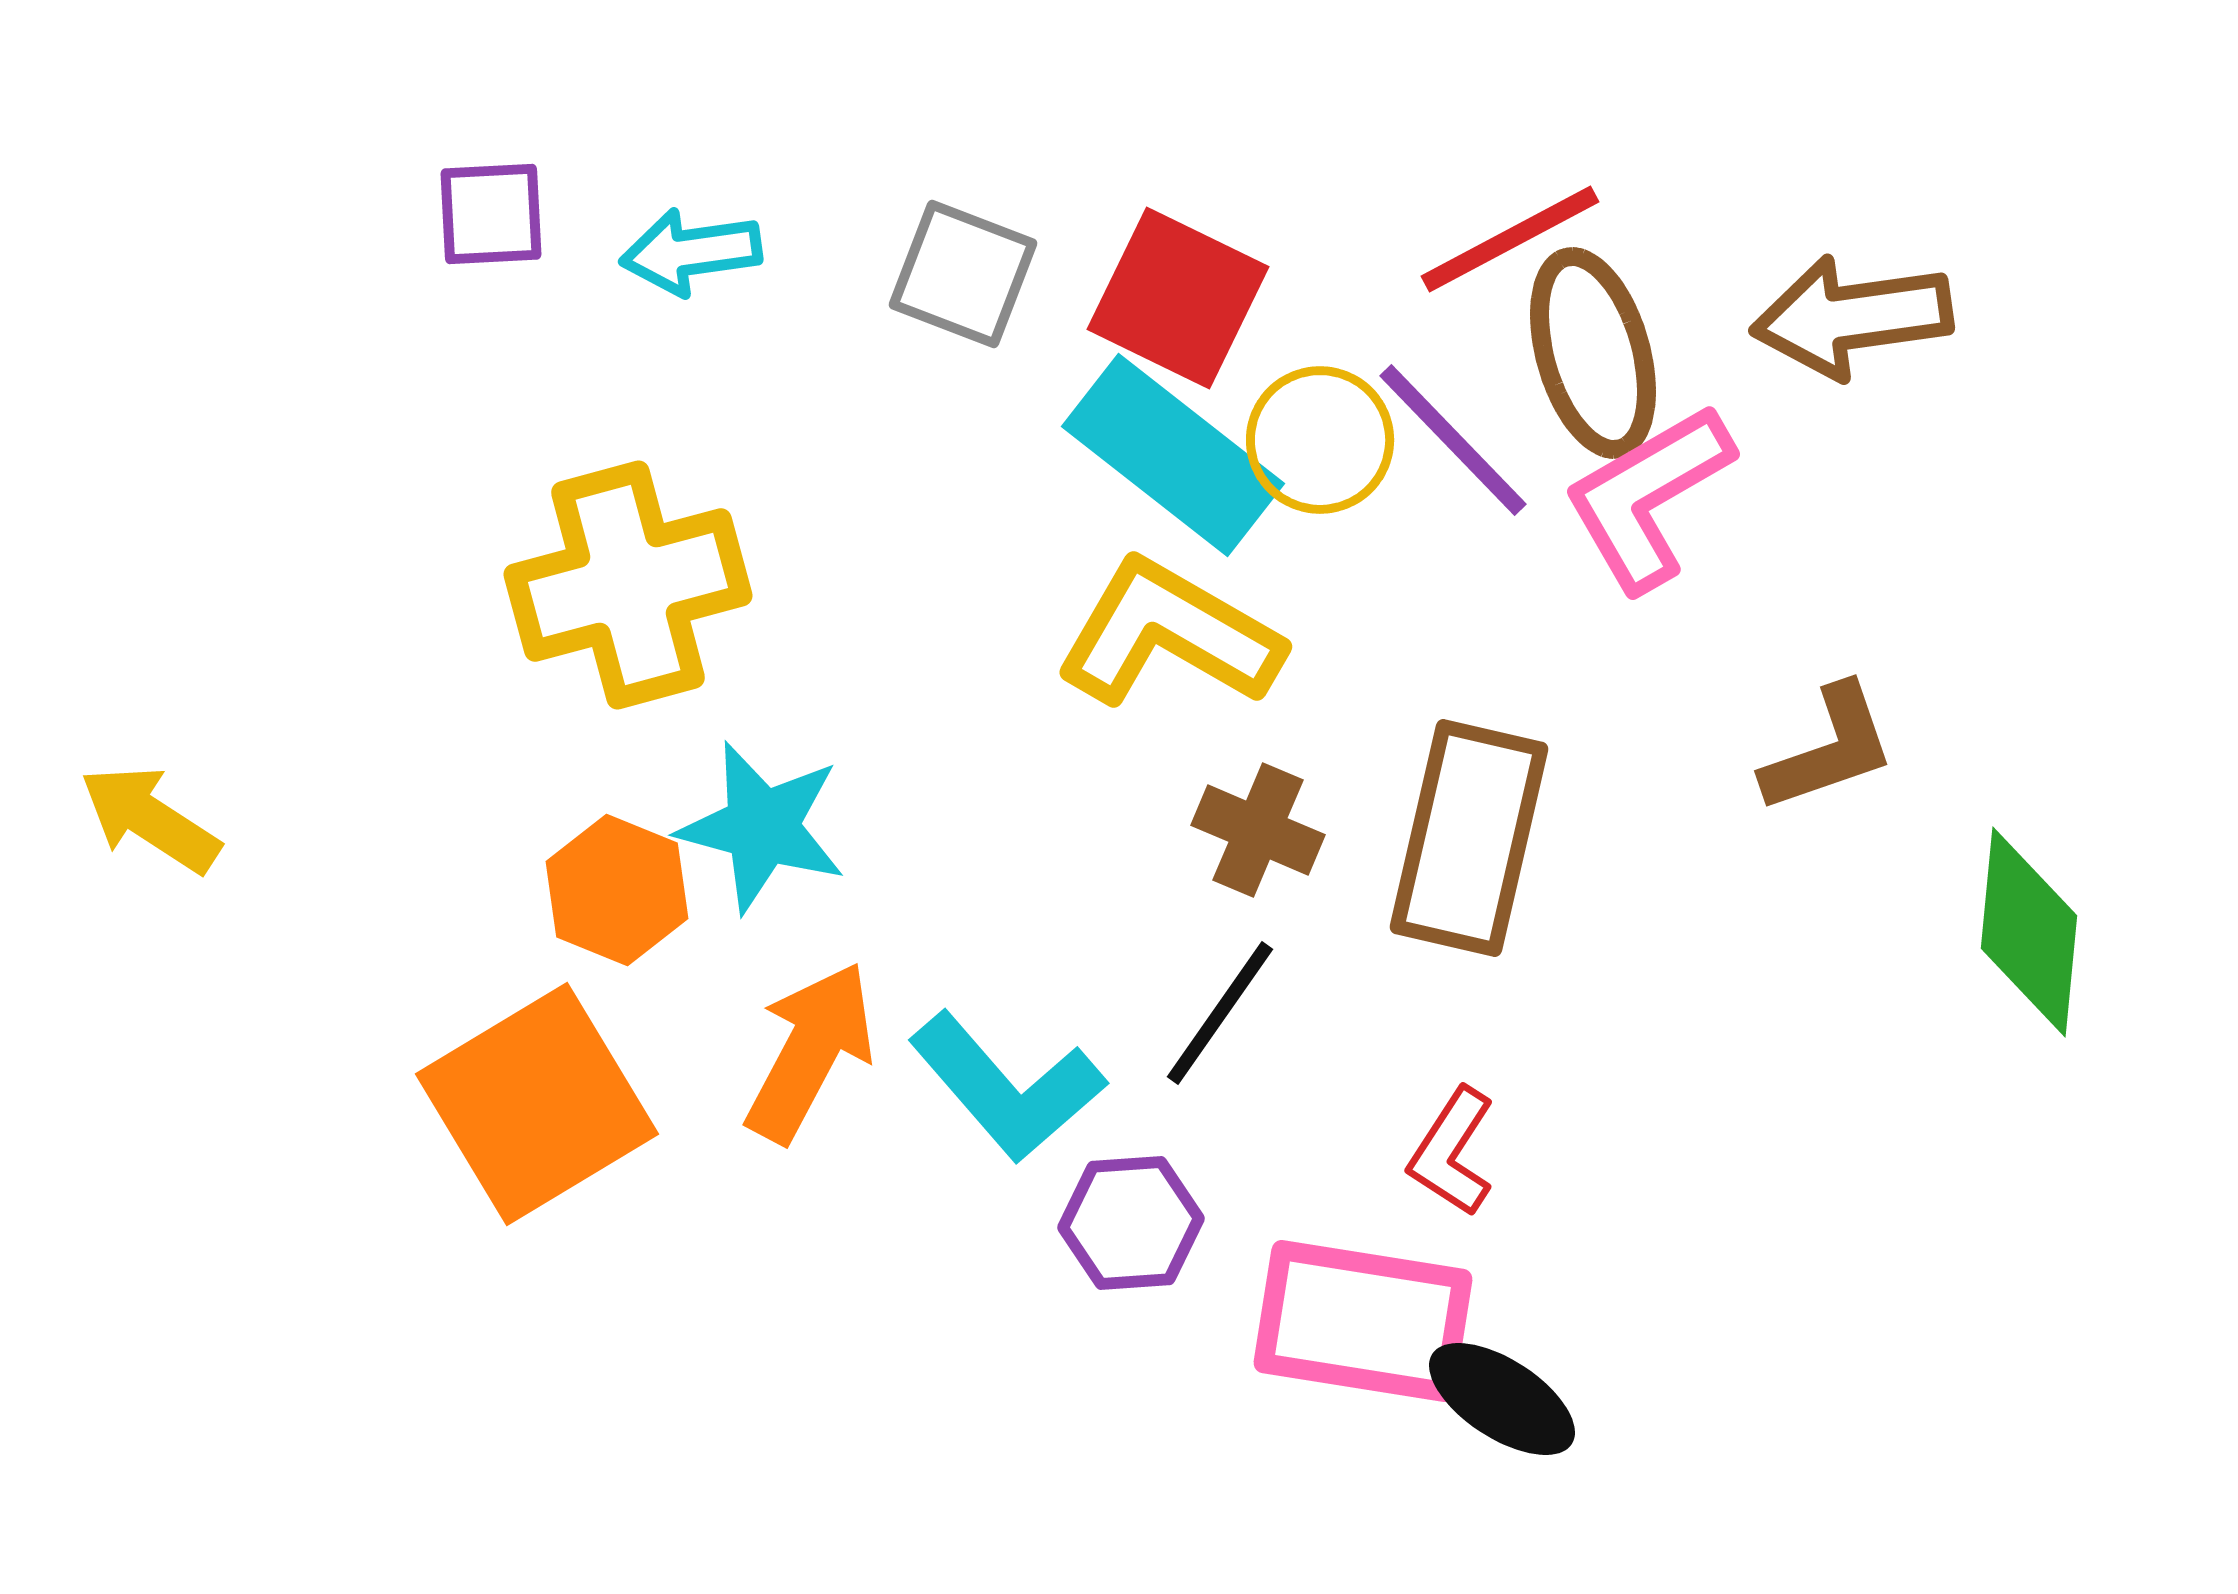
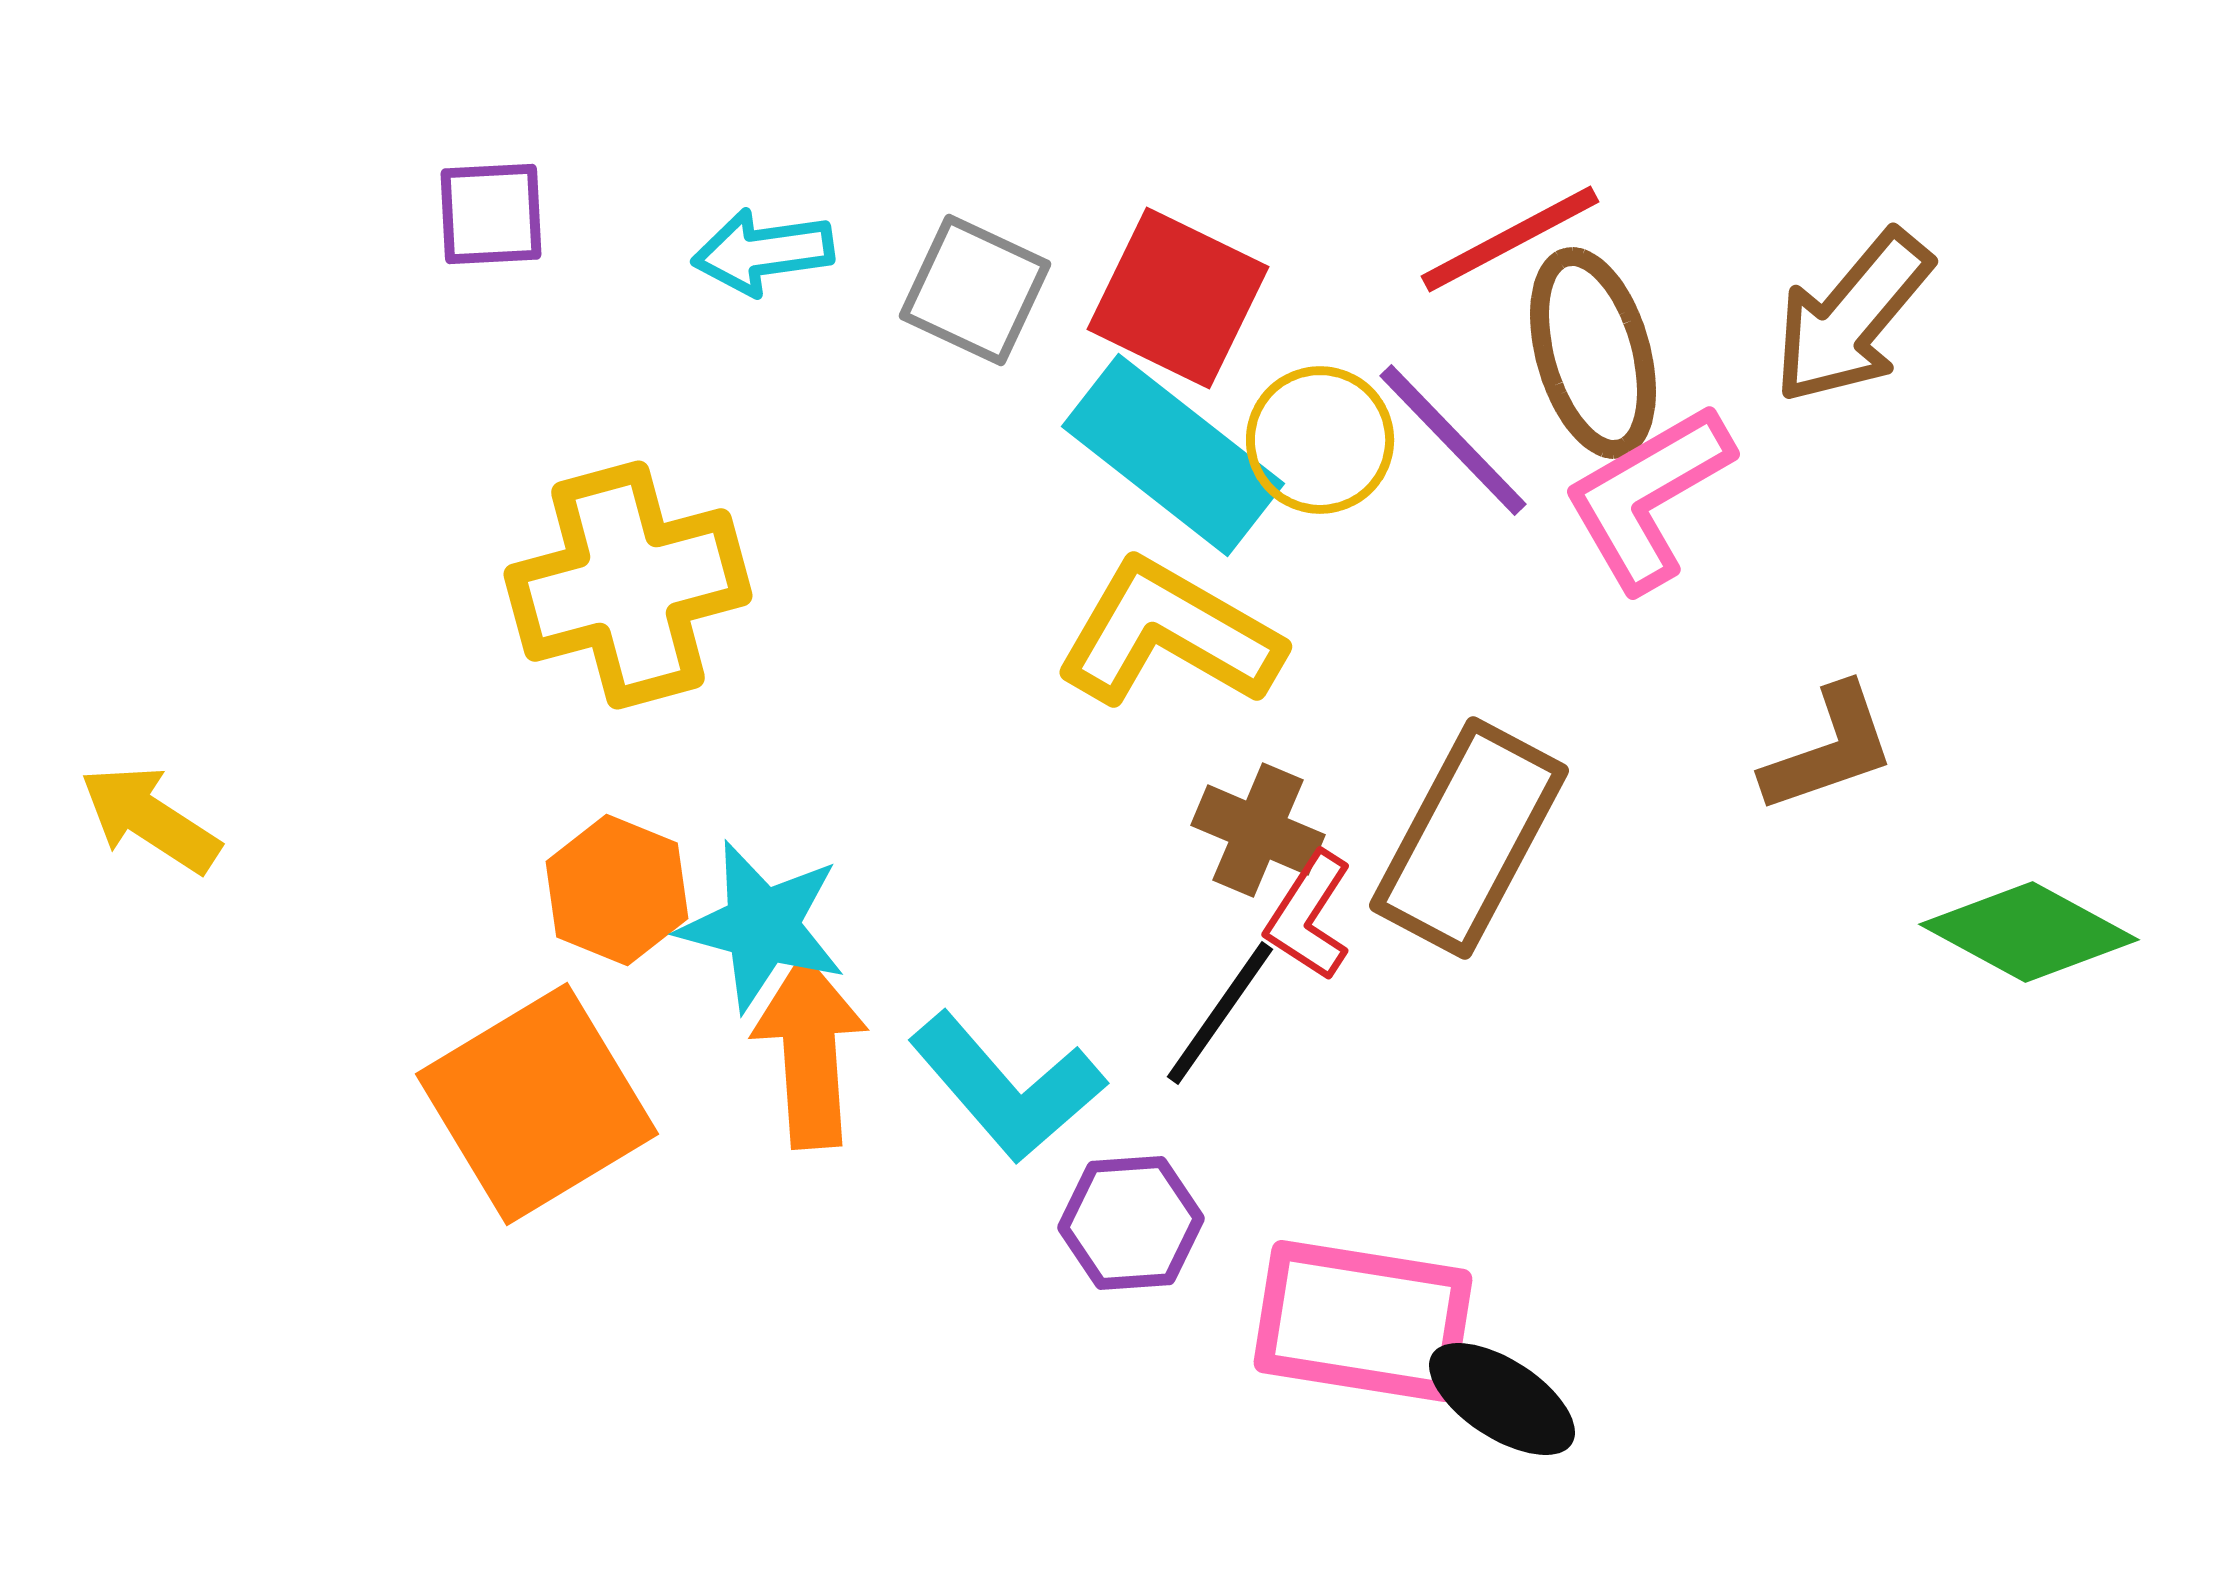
cyan arrow: moved 72 px right
gray square: moved 12 px right, 16 px down; rotated 4 degrees clockwise
brown arrow: rotated 42 degrees counterclockwise
cyan star: moved 99 px down
brown rectangle: rotated 15 degrees clockwise
green diamond: rotated 67 degrees counterclockwise
orange arrow: rotated 32 degrees counterclockwise
red L-shape: moved 143 px left, 236 px up
